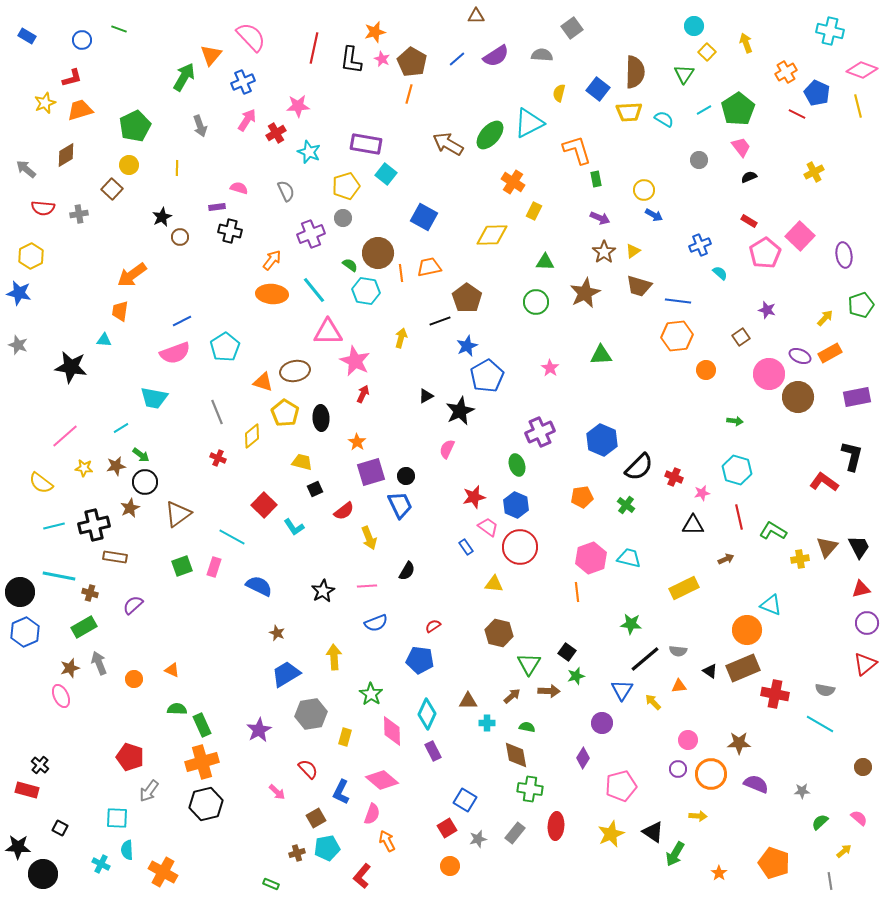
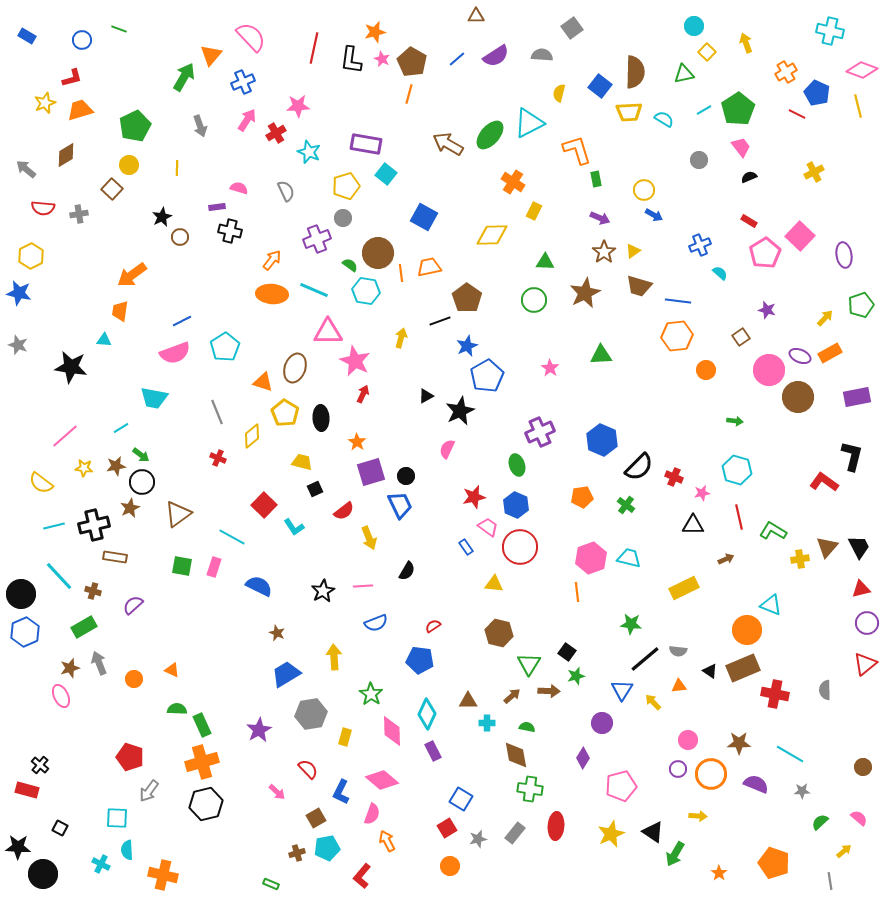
green triangle at (684, 74): rotated 45 degrees clockwise
blue square at (598, 89): moved 2 px right, 3 px up
purple cross at (311, 234): moved 6 px right, 5 px down
cyan line at (314, 290): rotated 28 degrees counterclockwise
green circle at (536, 302): moved 2 px left, 2 px up
brown ellipse at (295, 371): moved 3 px up; rotated 60 degrees counterclockwise
pink circle at (769, 374): moved 4 px up
black circle at (145, 482): moved 3 px left
green square at (182, 566): rotated 30 degrees clockwise
cyan line at (59, 576): rotated 36 degrees clockwise
pink line at (367, 586): moved 4 px left
black circle at (20, 592): moved 1 px right, 2 px down
brown cross at (90, 593): moved 3 px right, 2 px up
gray semicircle at (825, 690): rotated 78 degrees clockwise
cyan line at (820, 724): moved 30 px left, 30 px down
blue square at (465, 800): moved 4 px left, 1 px up
orange cross at (163, 872): moved 3 px down; rotated 16 degrees counterclockwise
